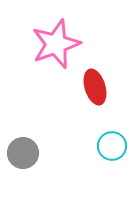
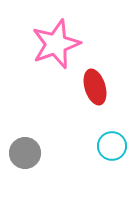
gray circle: moved 2 px right
